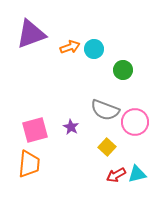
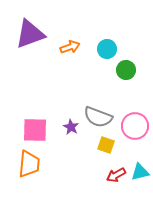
purple triangle: moved 1 px left
cyan circle: moved 13 px right
green circle: moved 3 px right
gray semicircle: moved 7 px left, 7 px down
pink circle: moved 4 px down
pink square: rotated 16 degrees clockwise
yellow square: moved 1 px left, 2 px up; rotated 24 degrees counterclockwise
cyan triangle: moved 3 px right, 2 px up
